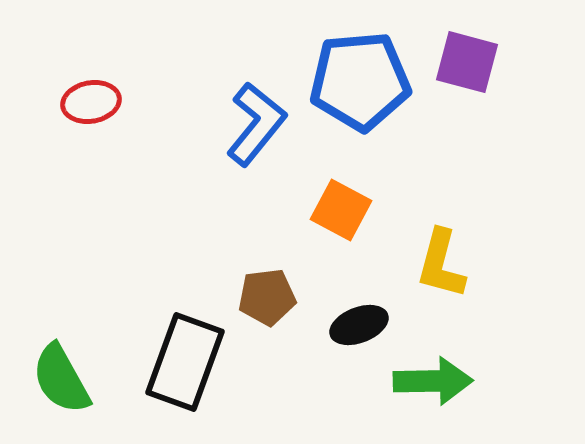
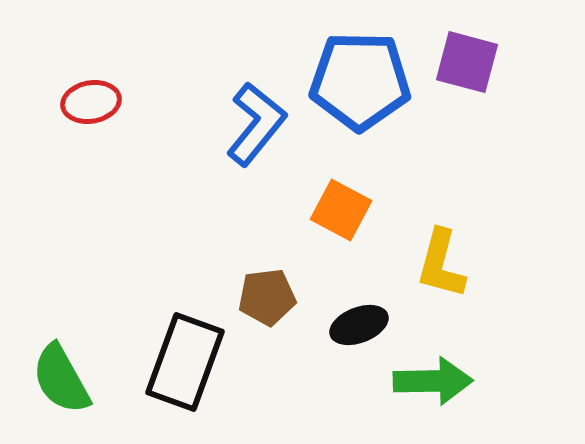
blue pentagon: rotated 6 degrees clockwise
